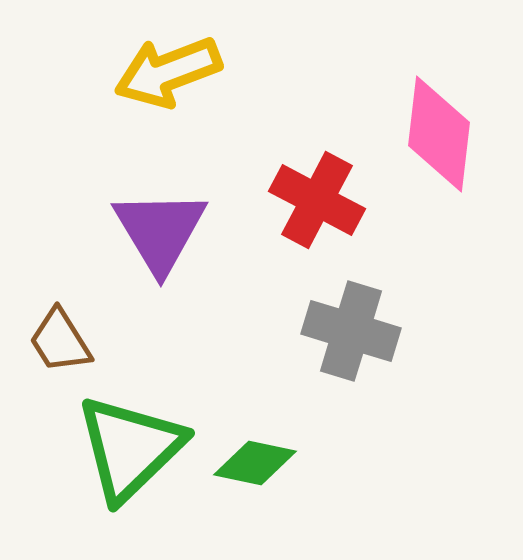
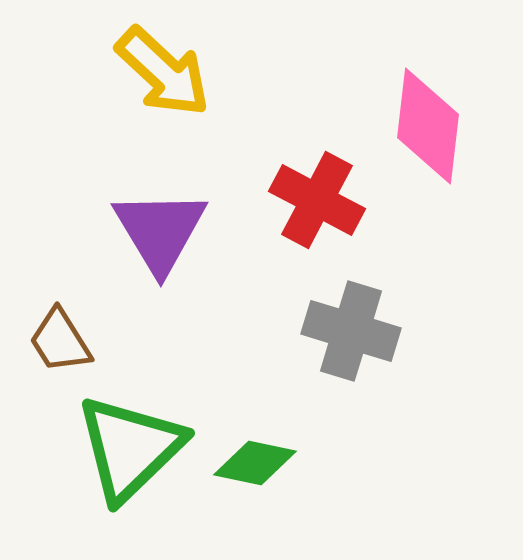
yellow arrow: moved 5 px left; rotated 116 degrees counterclockwise
pink diamond: moved 11 px left, 8 px up
